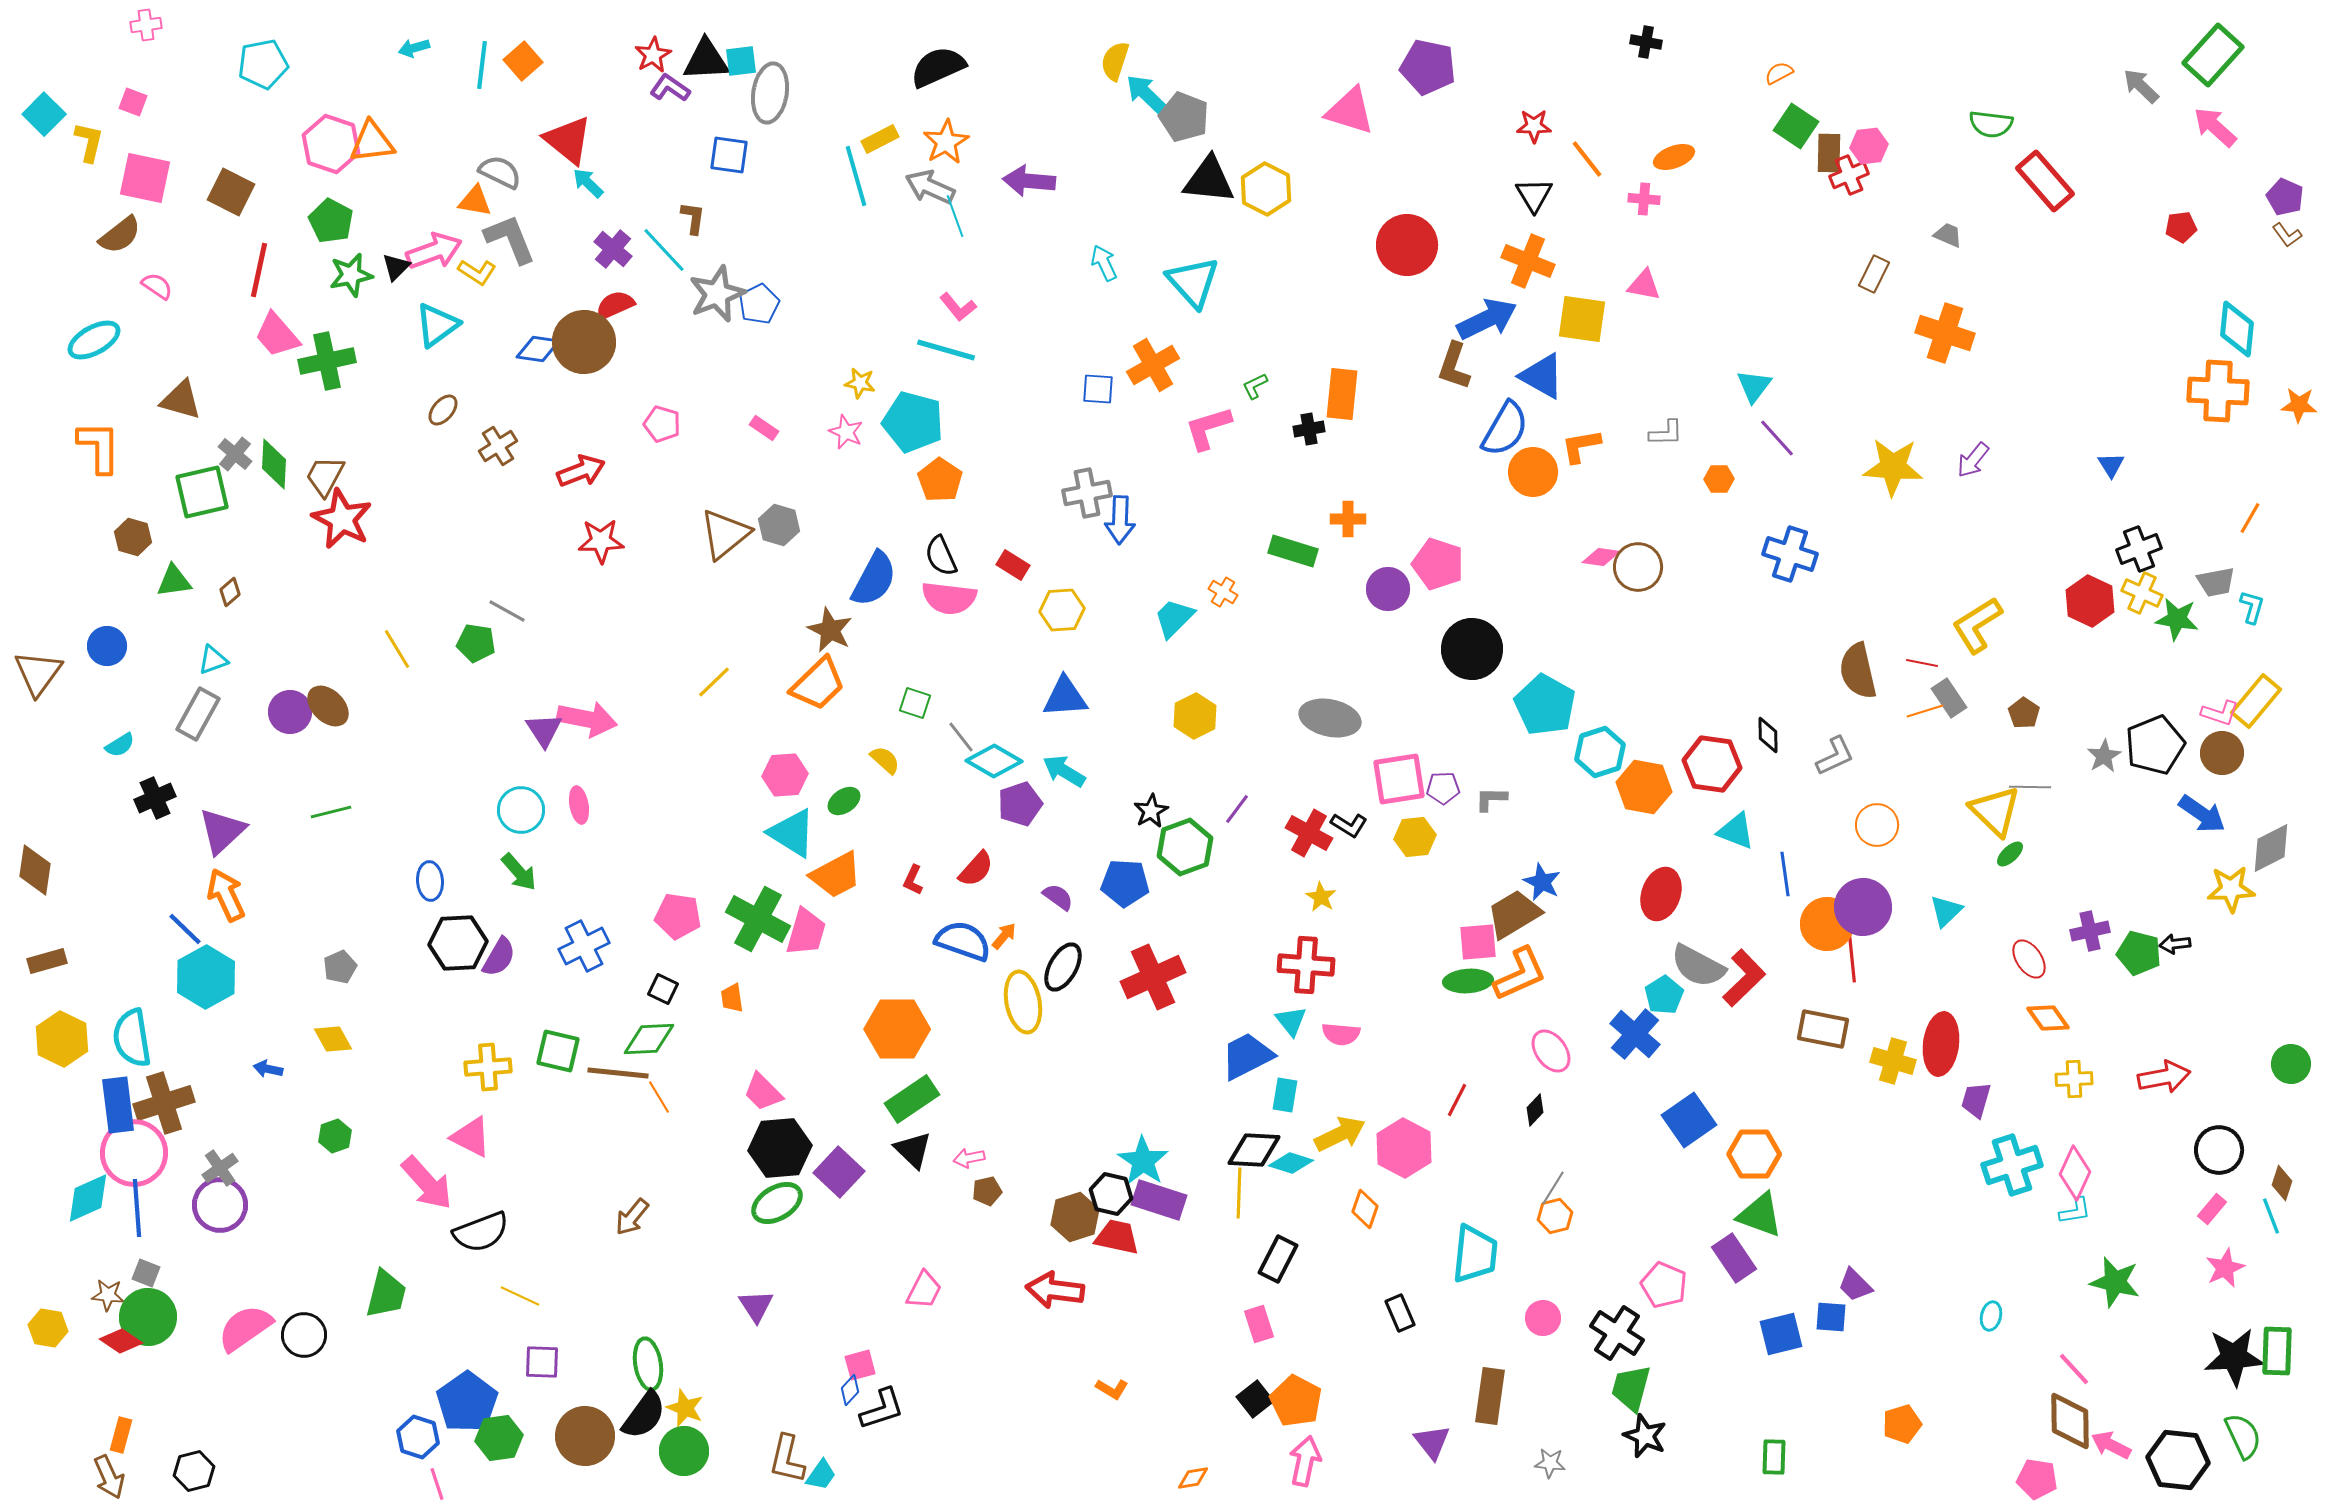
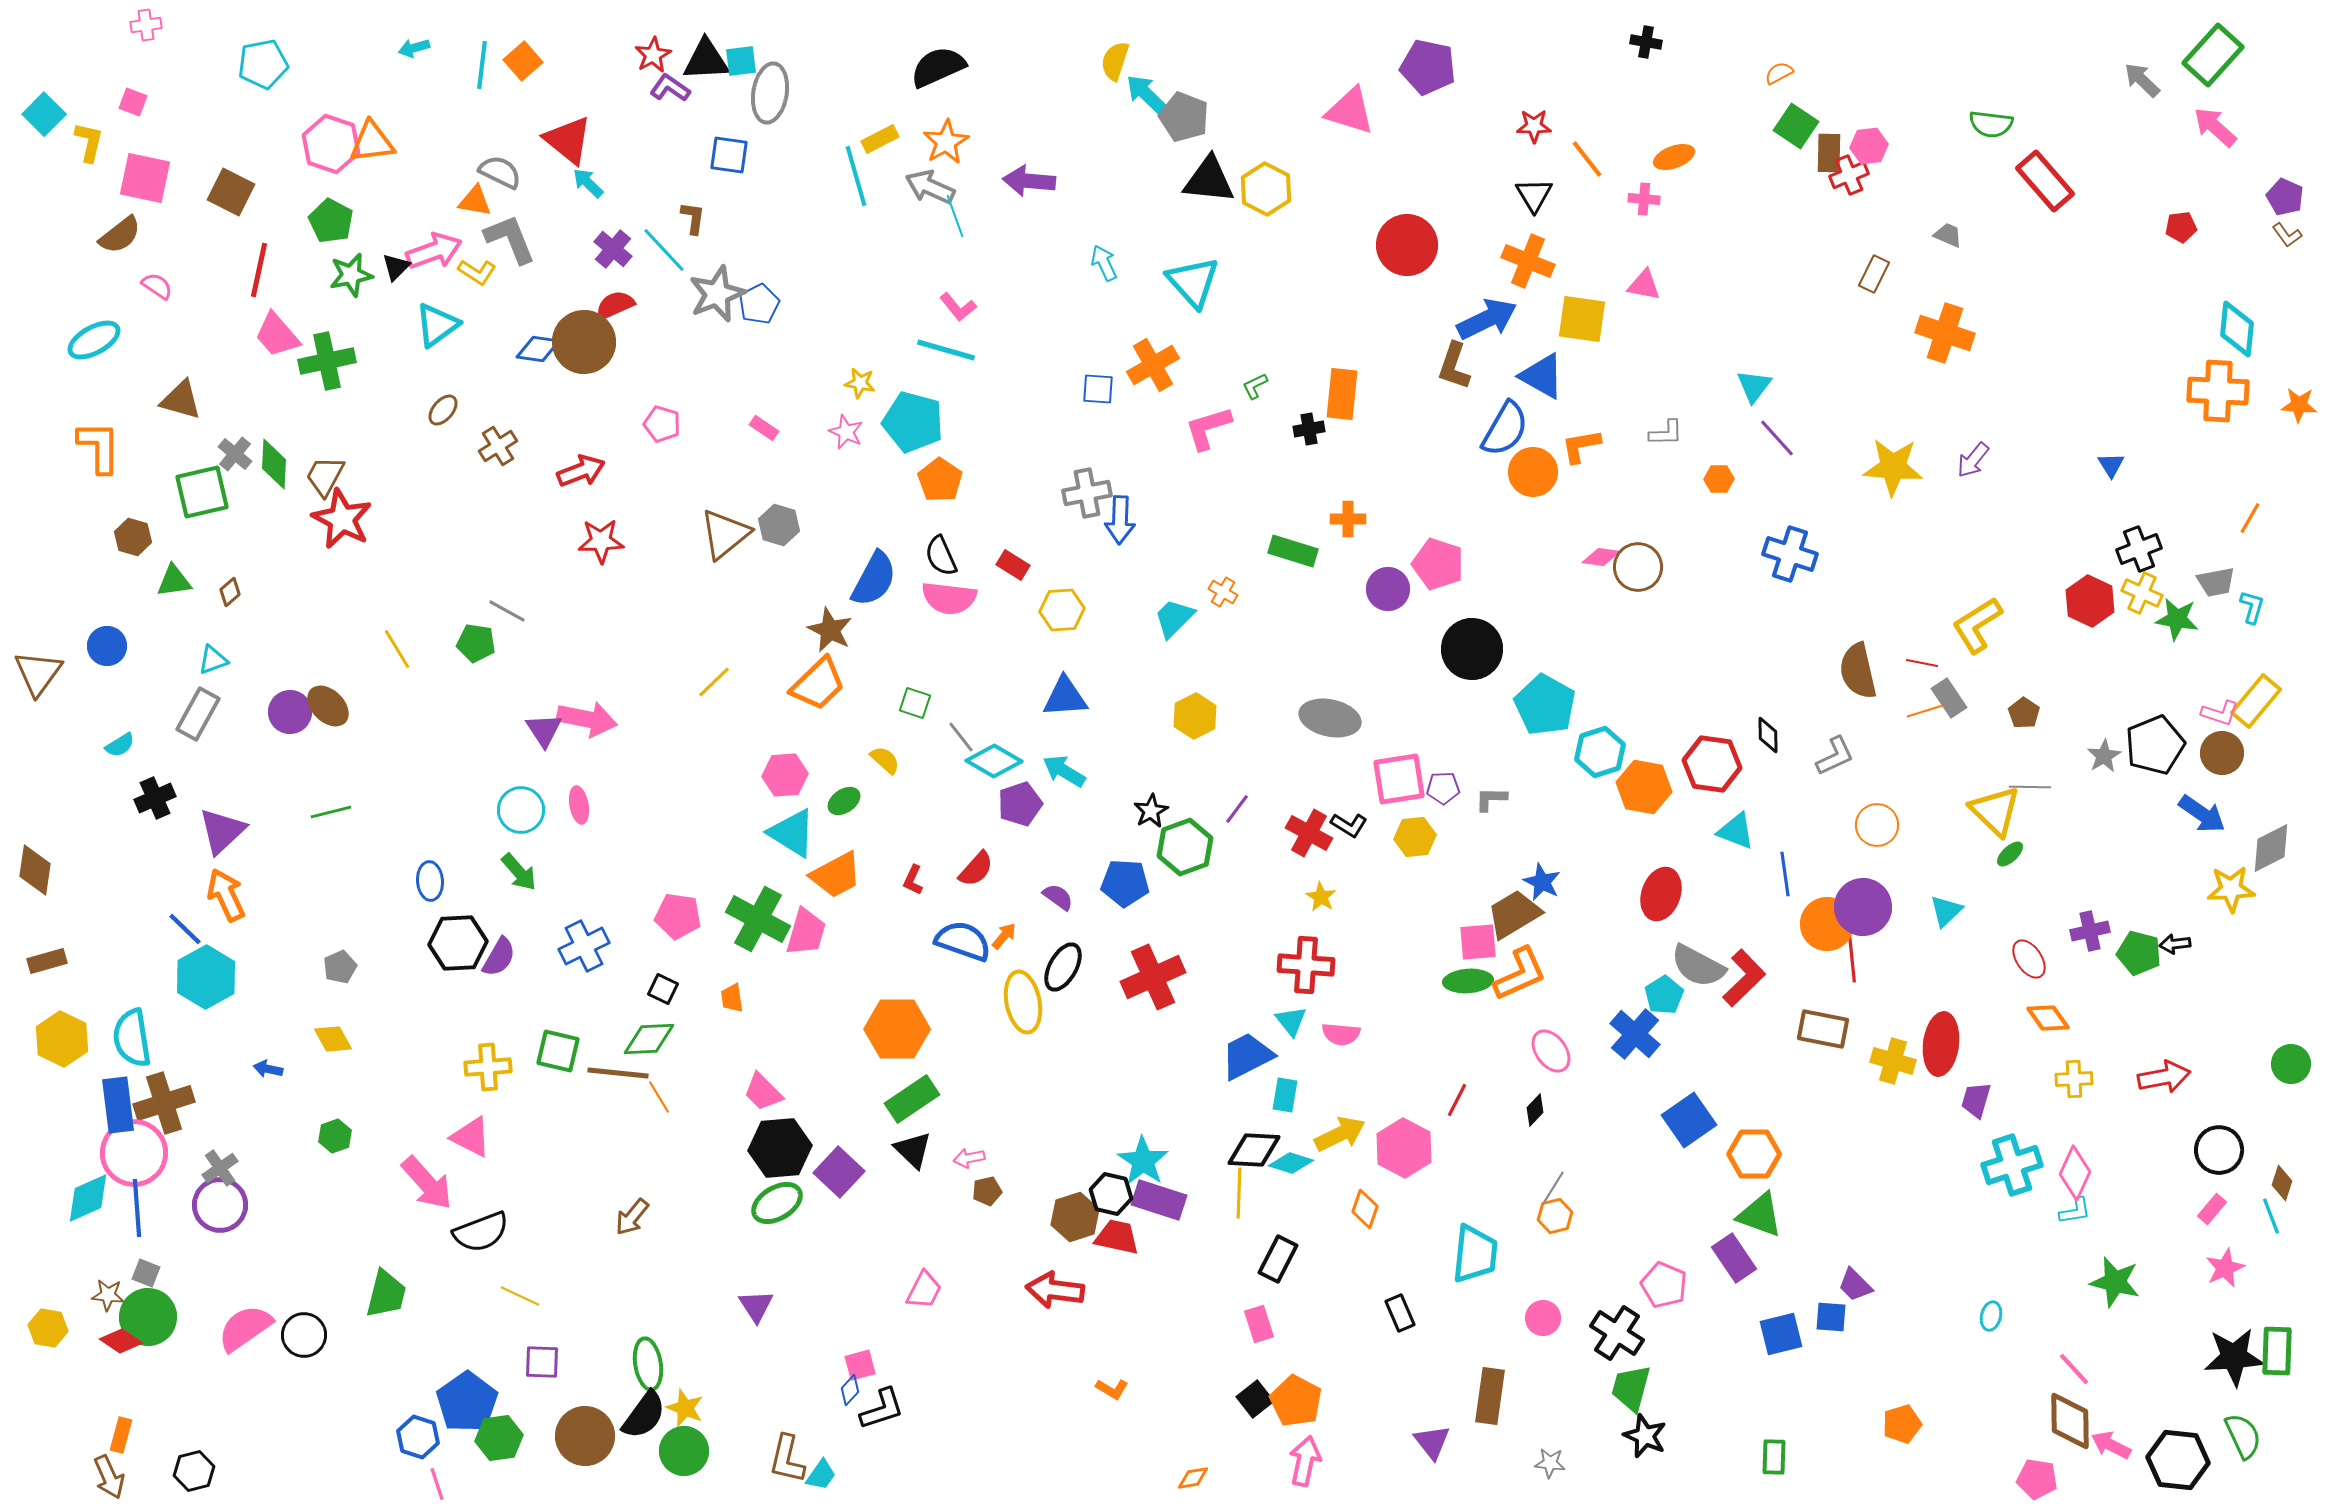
gray arrow at (2141, 86): moved 1 px right, 6 px up
